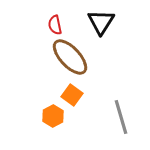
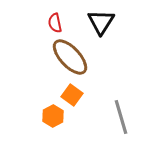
red semicircle: moved 2 px up
